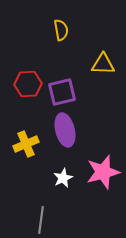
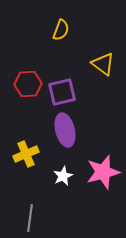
yellow semicircle: rotated 30 degrees clockwise
yellow triangle: rotated 35 degrees clockwise
yellow cross: moved 10 px down
white star: moved 2 px up
gray line: moved 11 px left, 2 px up
